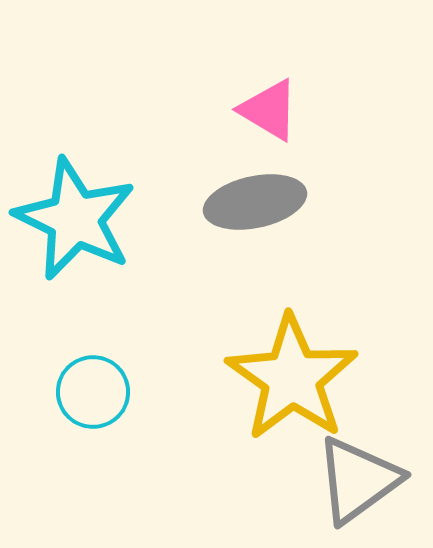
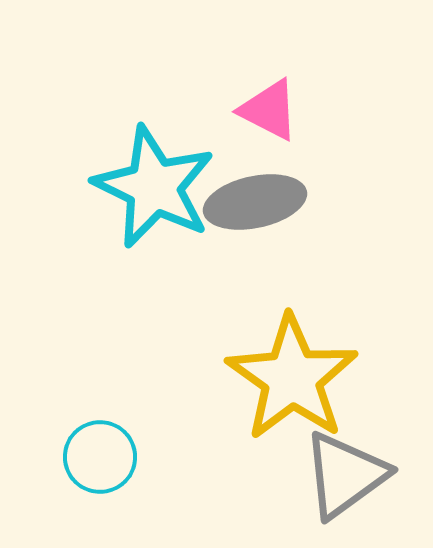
pink triangle: rotated 4 degrees counterclockwise
cyan star: moved 79 px right, 32 px up
cyan circle: moved 7 px right, 65 px down
gray triangle: moved 13 px left, 5 px up
